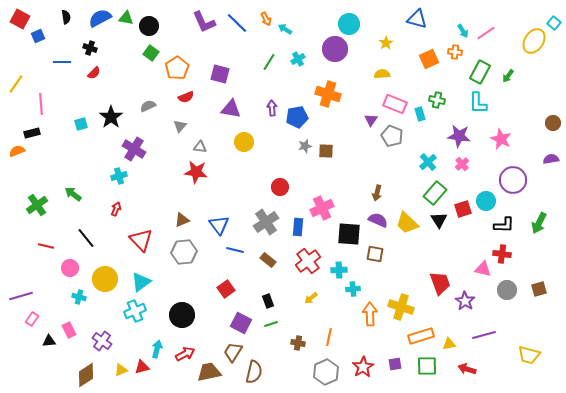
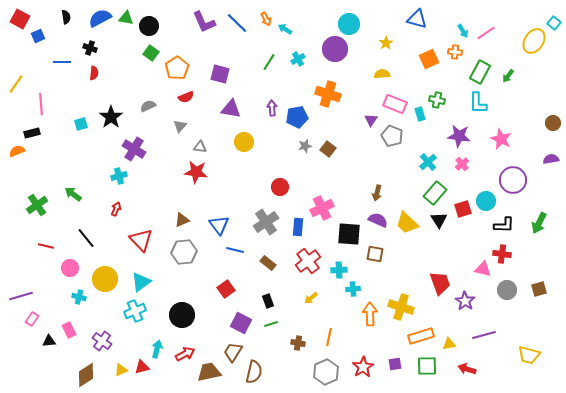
red semicircle at (94, 73): rotated 40 degrees counterclockwise
brown square at (326, 151): moved 2 px right, 2 px up; rotated 35 degrees clockwise
brown rectangle at (268, 260): moved 3 px down
